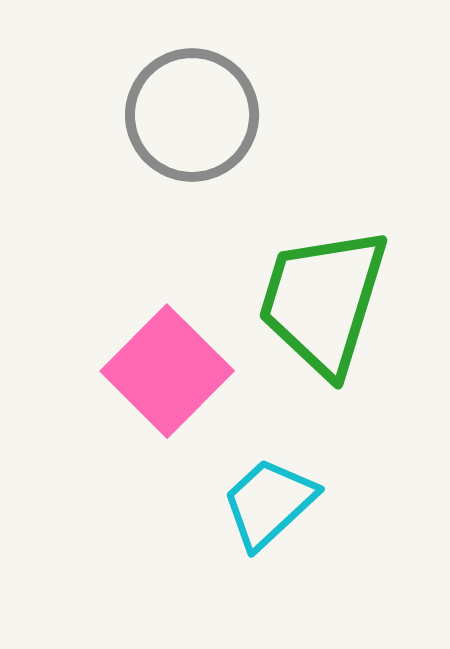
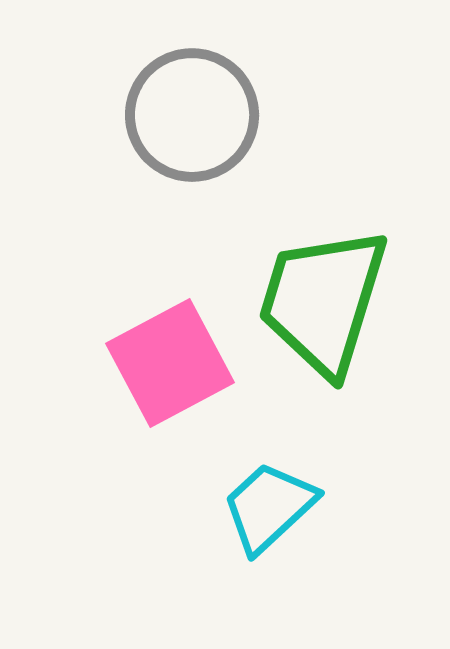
pink square: moved 3 px right, 8 px up; rotated 17 degrees clockwise
cyan trapezoid: moved 4 px down
